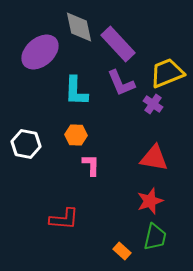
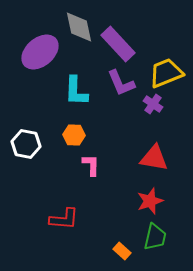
yellow trapezoid: moved 1 px left
orange hexagon: moved 2 px left
